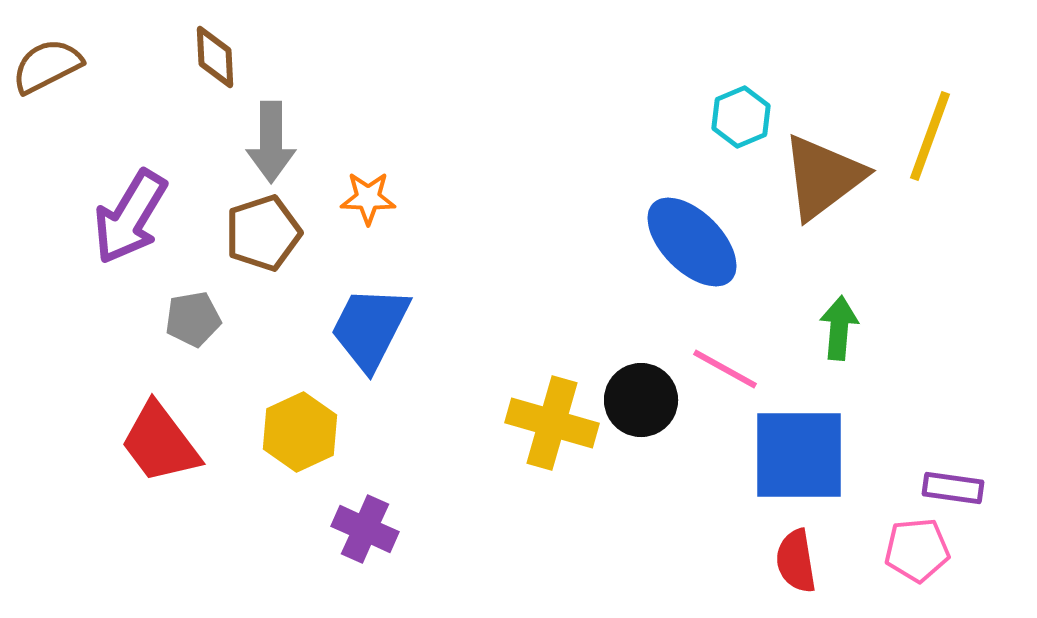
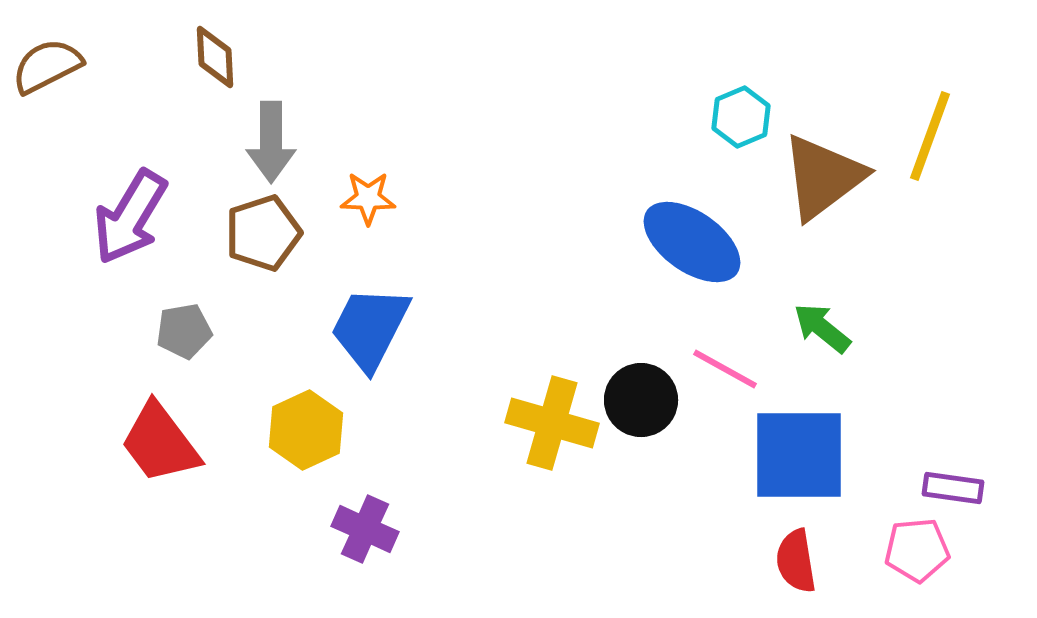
blue ellipse: rotated 10 degrees counterclockwise
gray pentagon: moved 9 px left, 12 px down
green arrow: moved 17 px left; rotated 56 degrees counterclockwise
yellow hexagon: moved 6 px right, 2 px up
